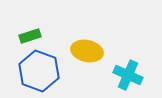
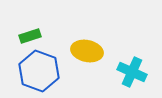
cyan cross: moved 4 px right, 3 px up
